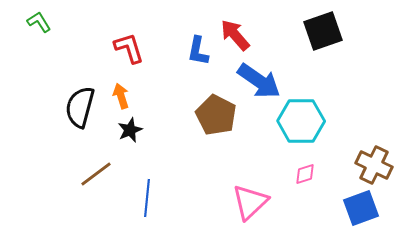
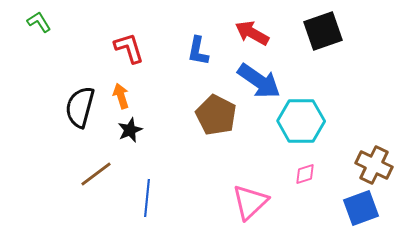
red arrow: moved 17 px right, 2 px up; rotated 20 degrees counterclockwise
